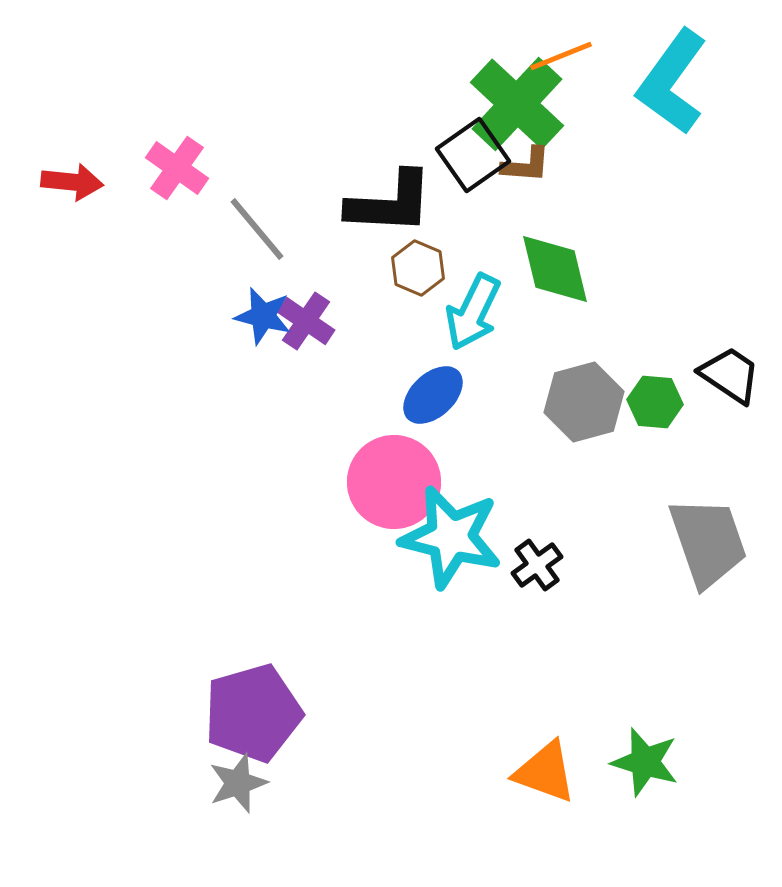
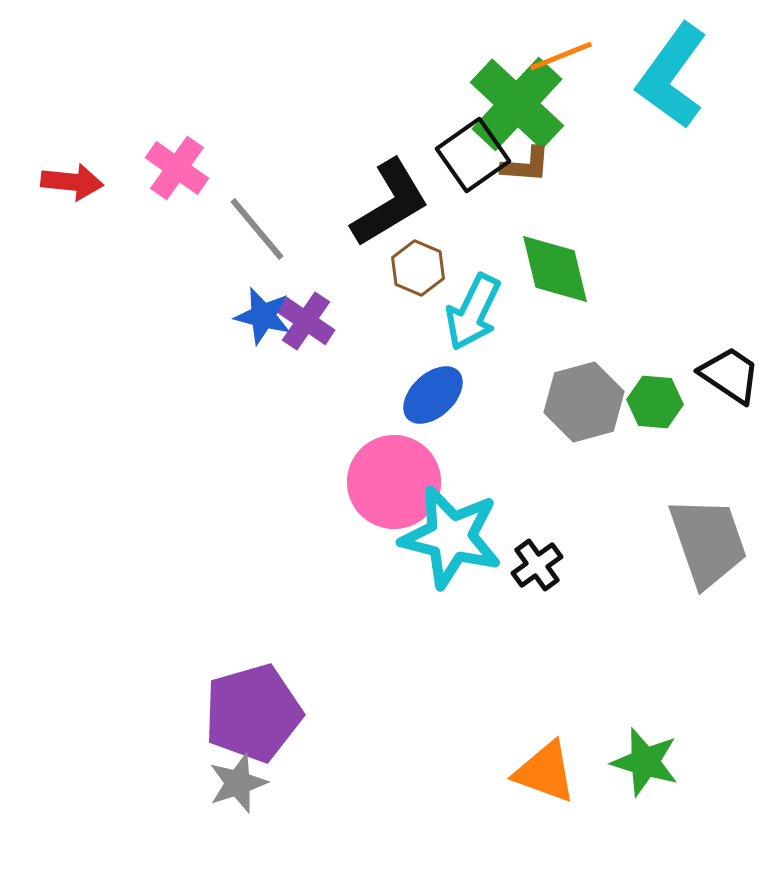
cyan L-shape: moved 6 px up
black L-shape: rotated 34 degrees counterclockwise
